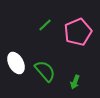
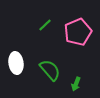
white ellipse: rotated 20 degrees clockwise
green semicircle: moved 5 px right, 1 px up
green arrow: moved 1 px right, 2 px down
